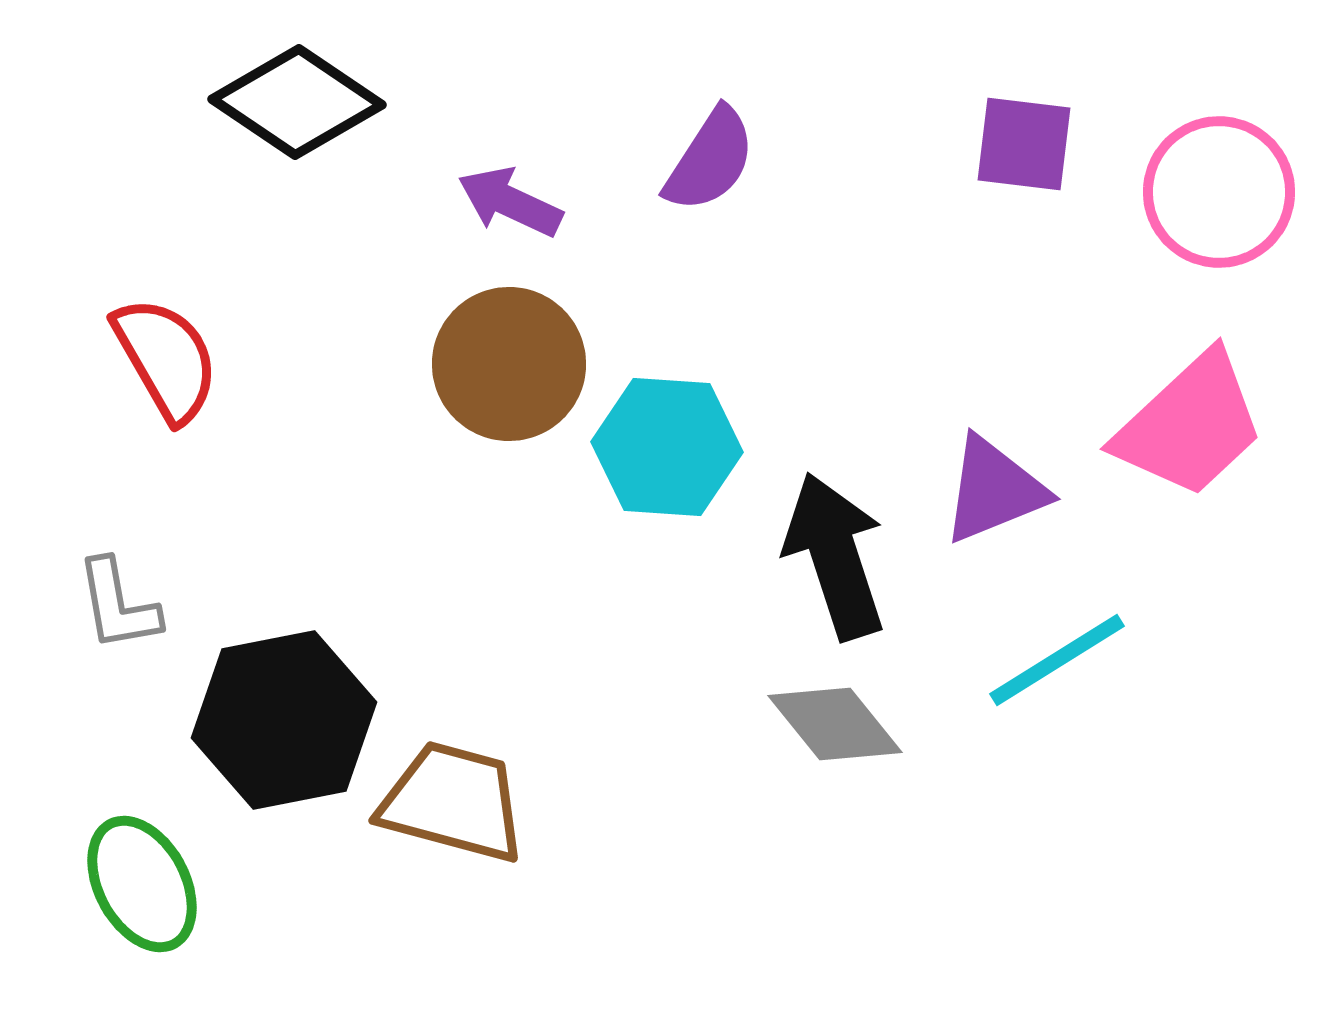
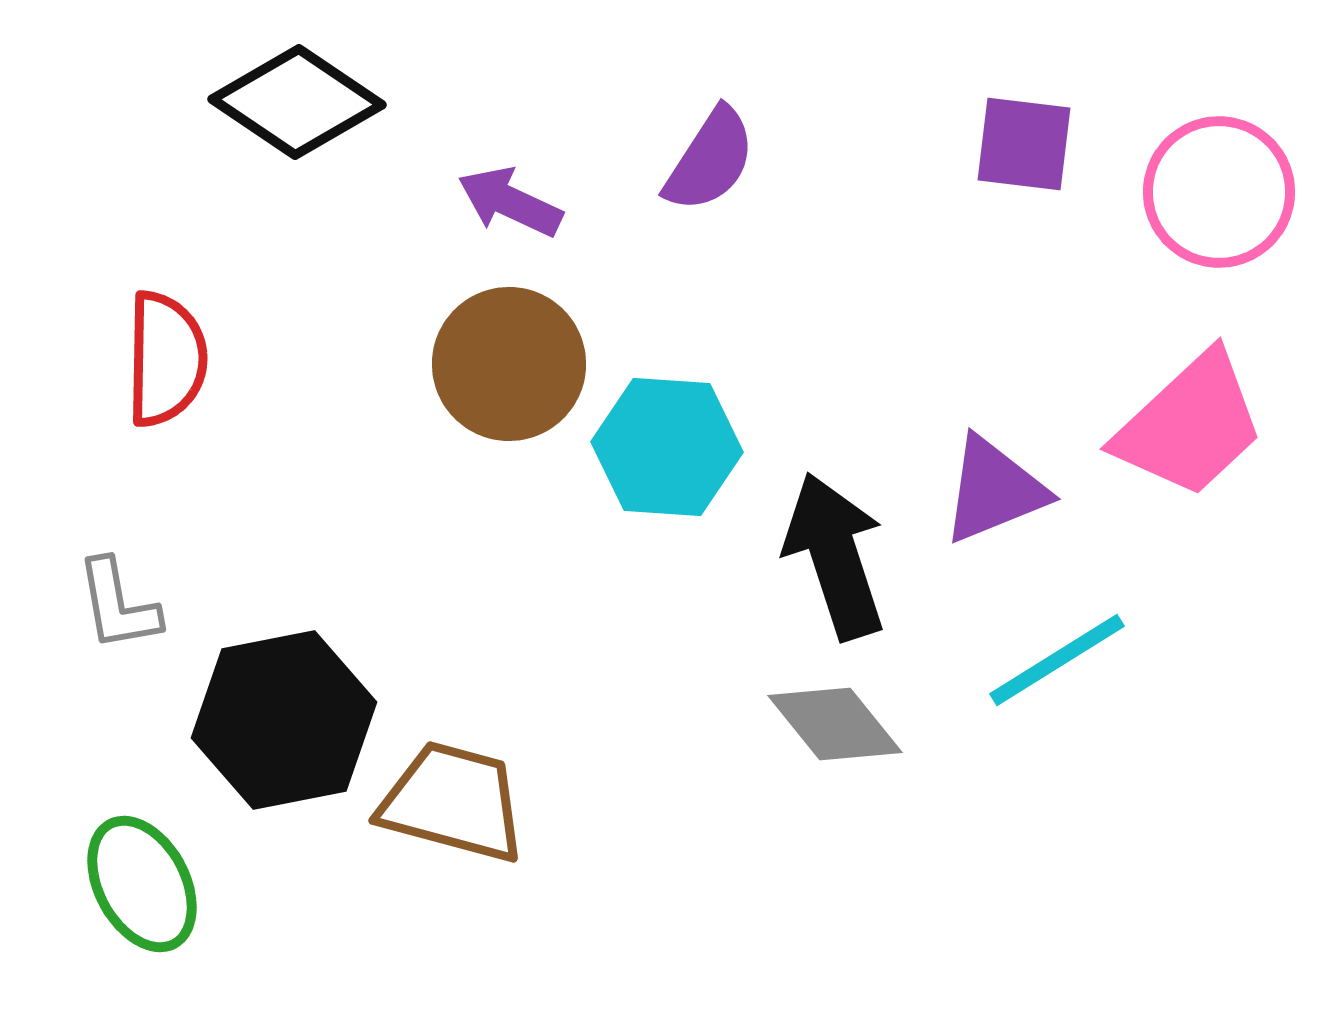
red semicircle: rotated 31 degrees clockwise
